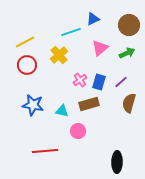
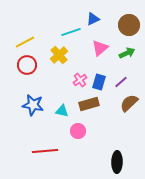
brown semicircle: rotated 30 degrees clockwise
